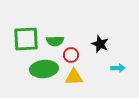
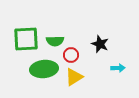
yellow triangle: rotated 30 degrees counterclockwise
